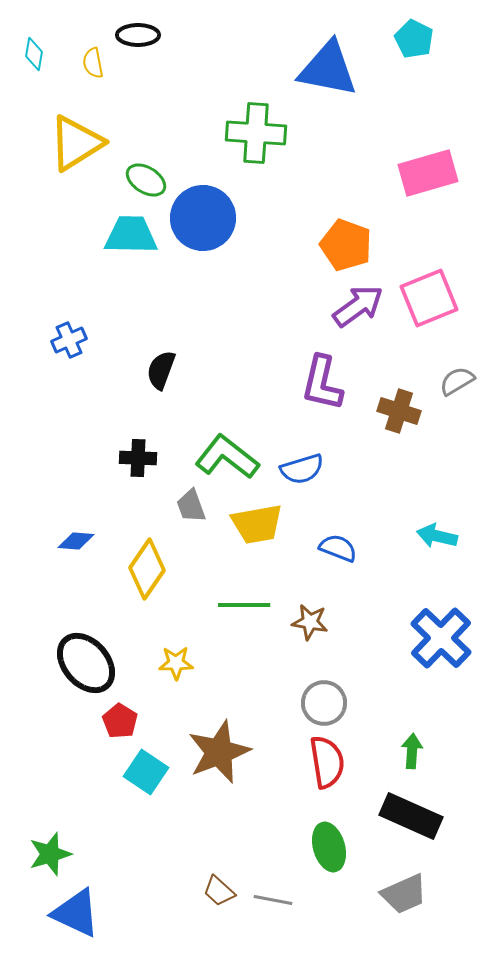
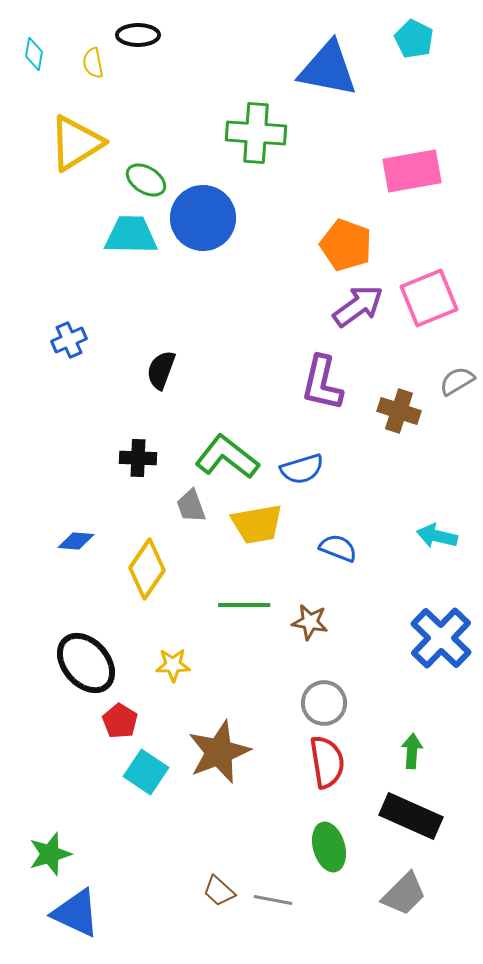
pink rectangle at (428, 173): moved 16 px left, 2 px up; rotated 6 degrees clockwise
yellow star at (176, 663): moved 3 px left, 2 px down
gray trapezoid at (404, 894): rotated 21 degrees counterclockwise
